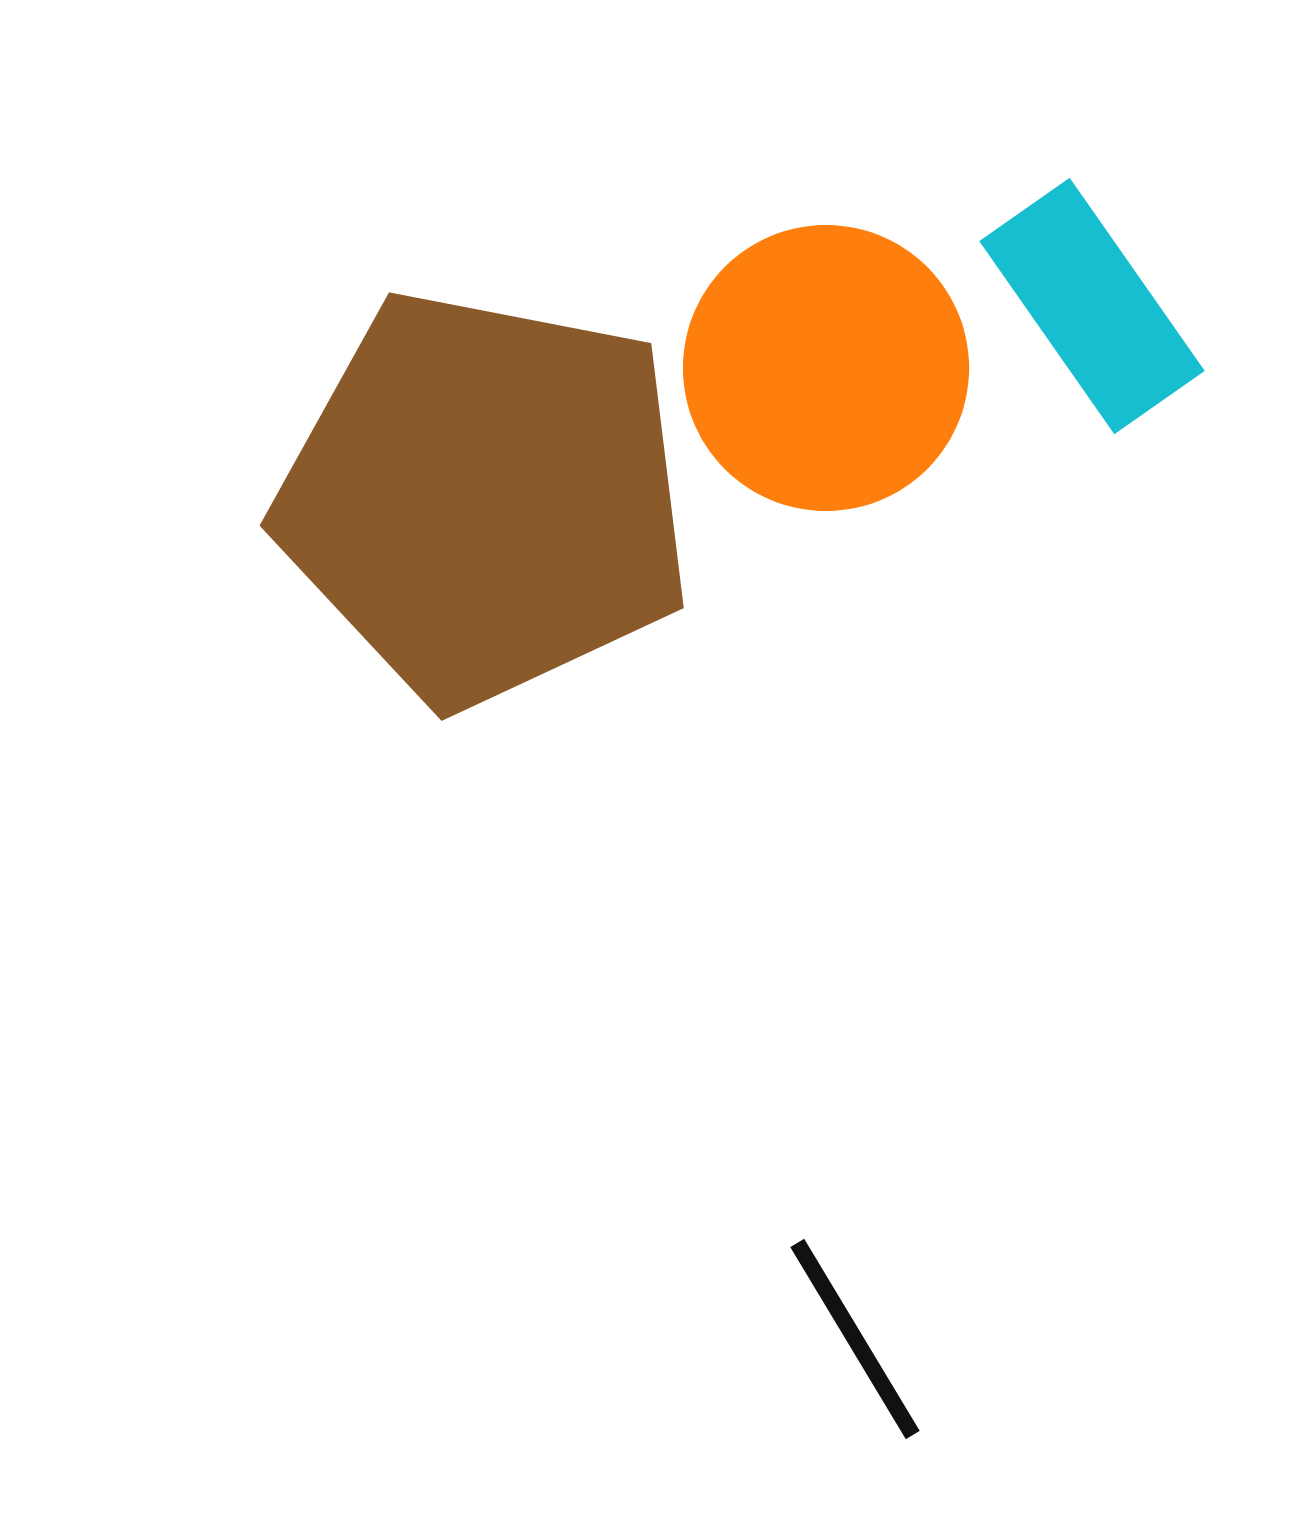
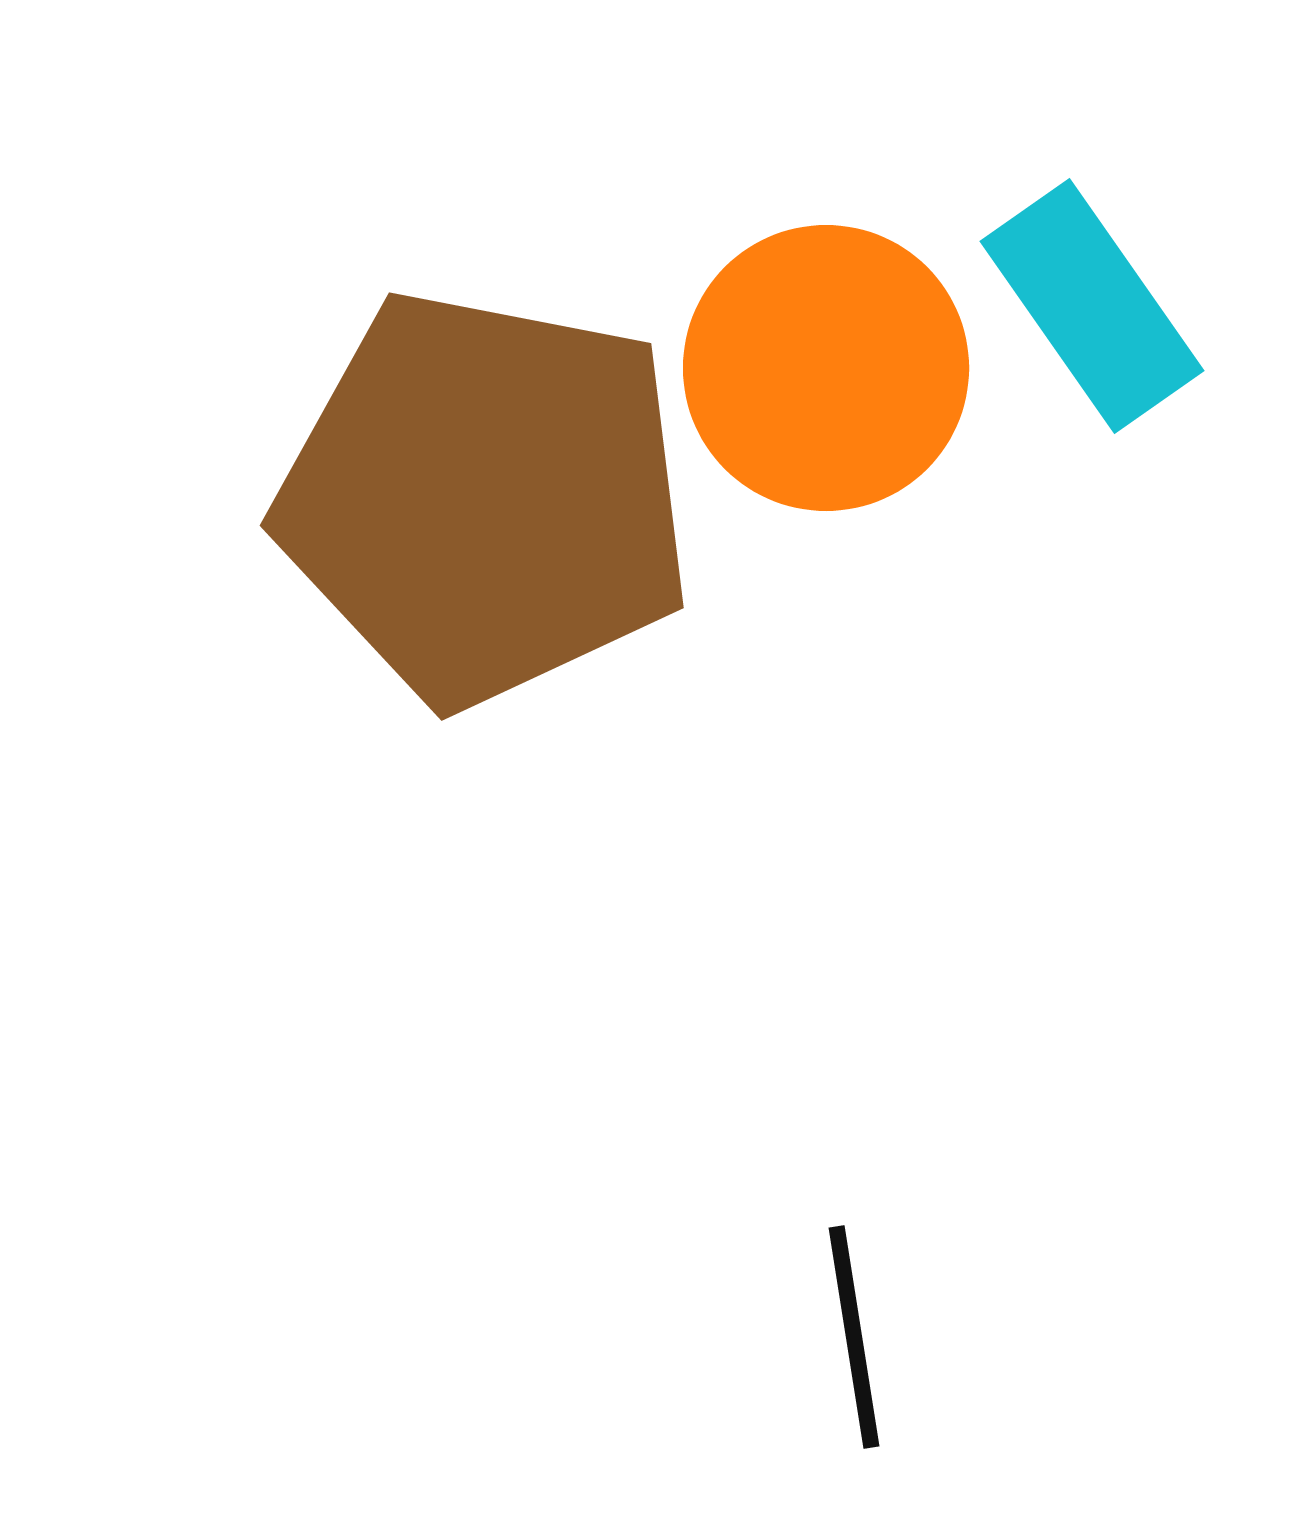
black line: moved 1 px left, 2 px up; rotated 22 degrees clockwise
